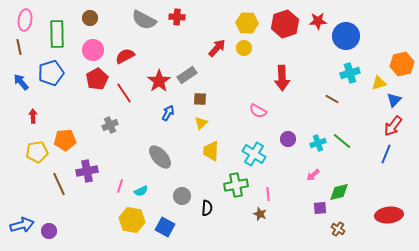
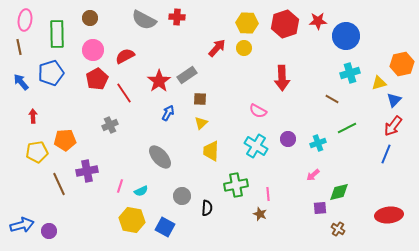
green line at (342, 141): moved 5 px right, 13 px up; rotated 66 degrees counterclockwise
cyan cross at (254, 154): moved 2 px right, 8 px up
